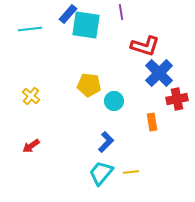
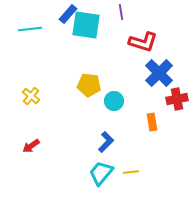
red L-shape: moved 2 px left, 4 px up
